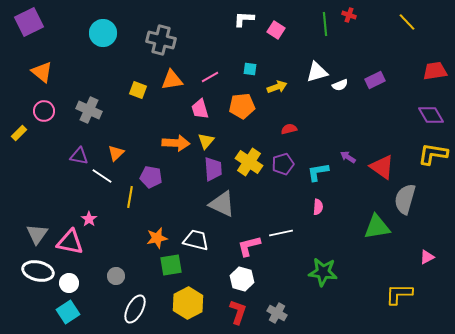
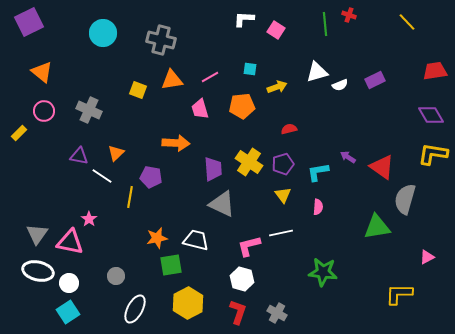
yellow triangle at (206, 141): moved 77 px right, 54 px down; rotated 18 degrees counterclockwise
